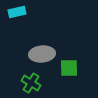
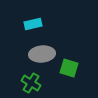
cyan rectangle: moved 16 px right, 12 px down
green square: rotated 18 degrees clockwise
